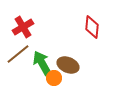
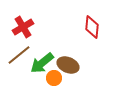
brown line: moved 1 px right, 1 px down
green arrow: rotated 100 degrees counterclockwise
